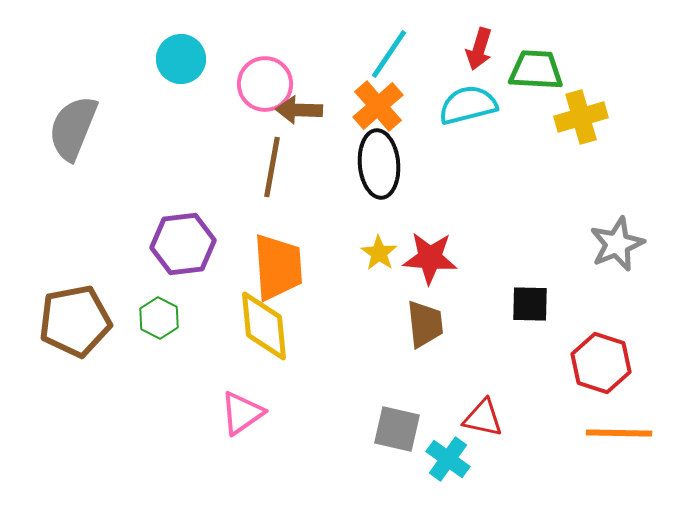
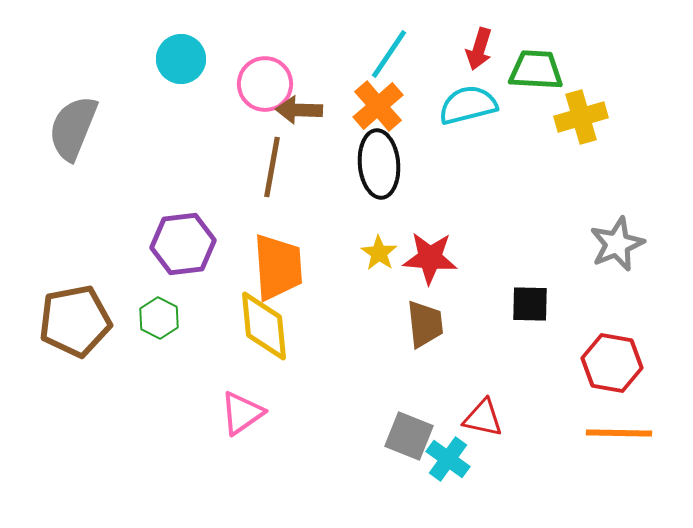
red hexagon: moved 11 px right; rotated 8 degrees counterclockwise
gray square: moved 12 px right, 7 px down; rotated 9 degrees clockwise
